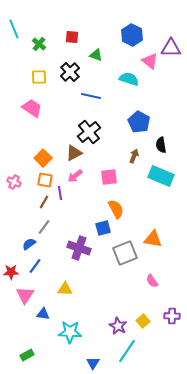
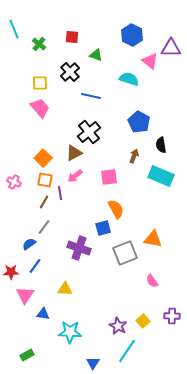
yellow square at (39, 77): moved 1 px right, 6 px down
pink trapezoid at (32, 108): moved 8 px right; rotated 15 degrees clockwise
